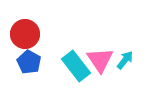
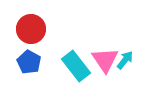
red circle: moved 6 px right, 5 px up
pink triangle: moved 5 px right
